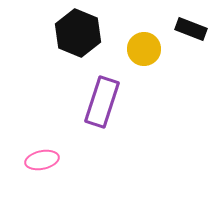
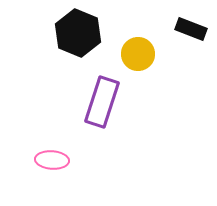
yellow circle: moved 6 px left, 5 px down
pink ellipse: moved 10 px right; rotated 16 degrees clockwise
